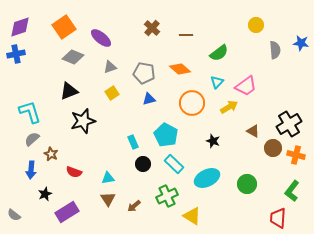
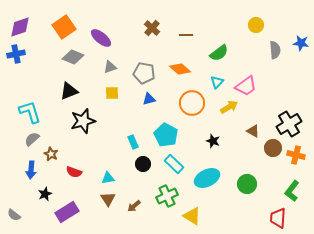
yellow square at (112, 93): rotated 32 degrees clockwise
